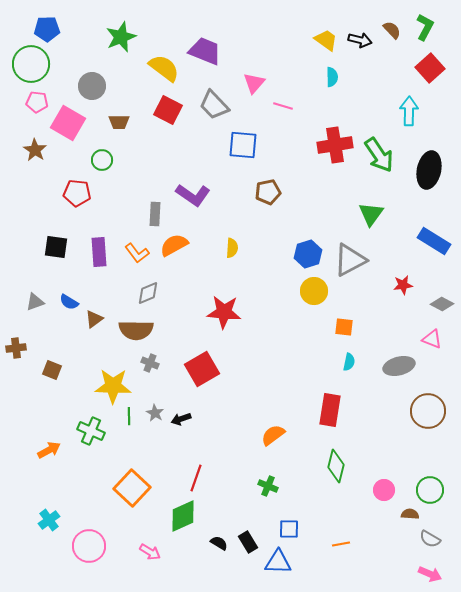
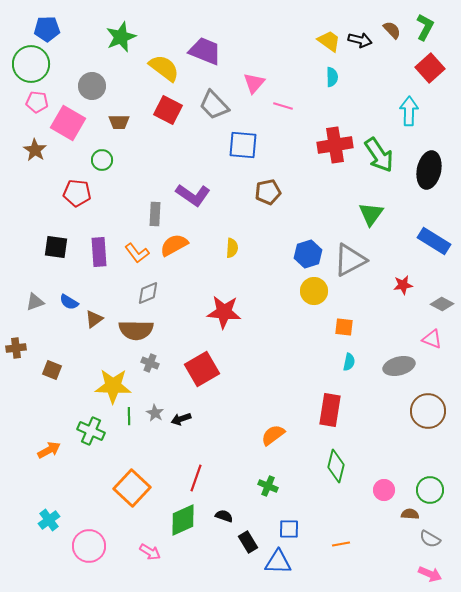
yellow trapezoid at (326, 40): moved 3 px right, 1 px down
green diamond at (183, 516): moved 4 px down
black semicircle at (219, 543): moved 5 px right, 27 px up; rotated 12 degrees counterclockwise
